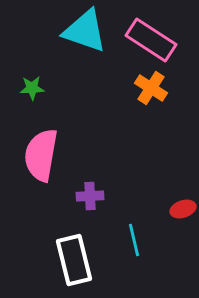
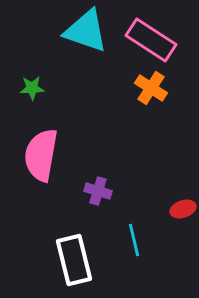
cyan triangle: moved 1 px right
purple cross: moved 8 px right, 5 px up; rotated 20 degrees clockwise
